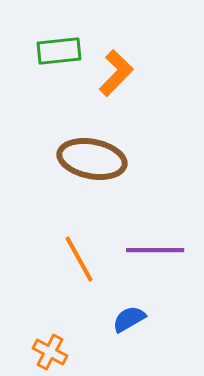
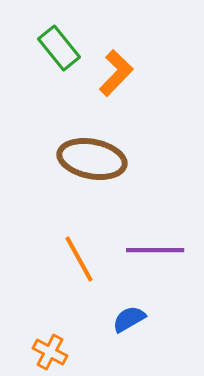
green rectangle: moved 3 px up; rotated 57 degrees clockwise
